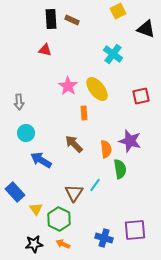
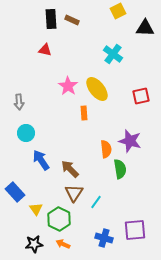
black triangle: moved 1 px left, 1 px up; rotated 18 degrees counterclockwise
brown arrow: moved 4 px left, 25 px down
blue arrow: rotated 25 degrees clockwise
cyan line: moved 1 px right, 17 px down
